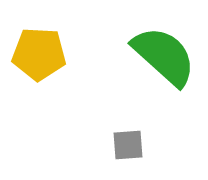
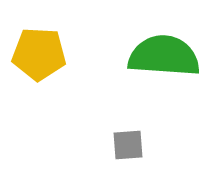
green semicircle: rotated 38 degrees counterclockwise
